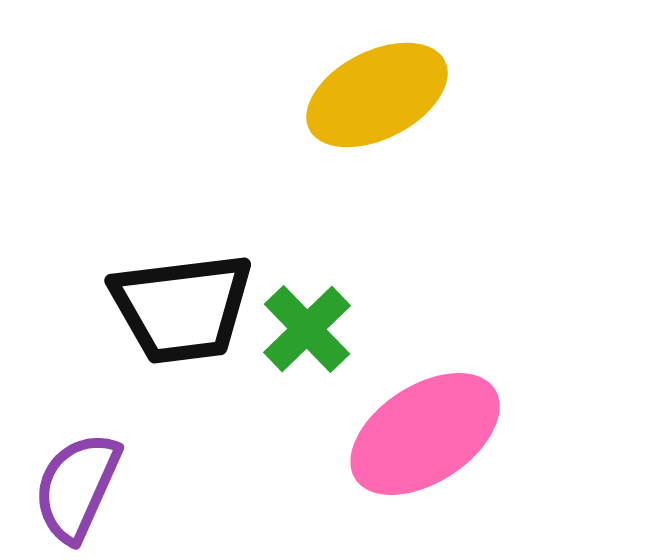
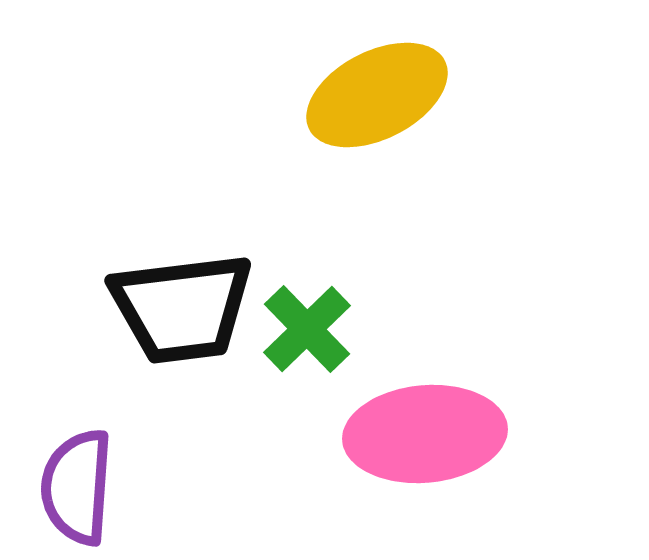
pink ellipse: rotated 28 degrees clockwise
purple semicircle: rotated 20 degrees counterclockwise
